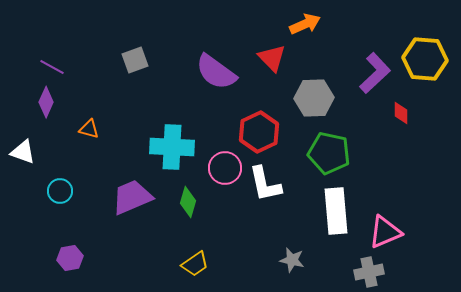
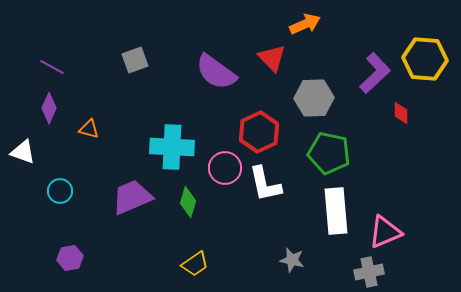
purple diamond: moved 3 px right, 6 px down
